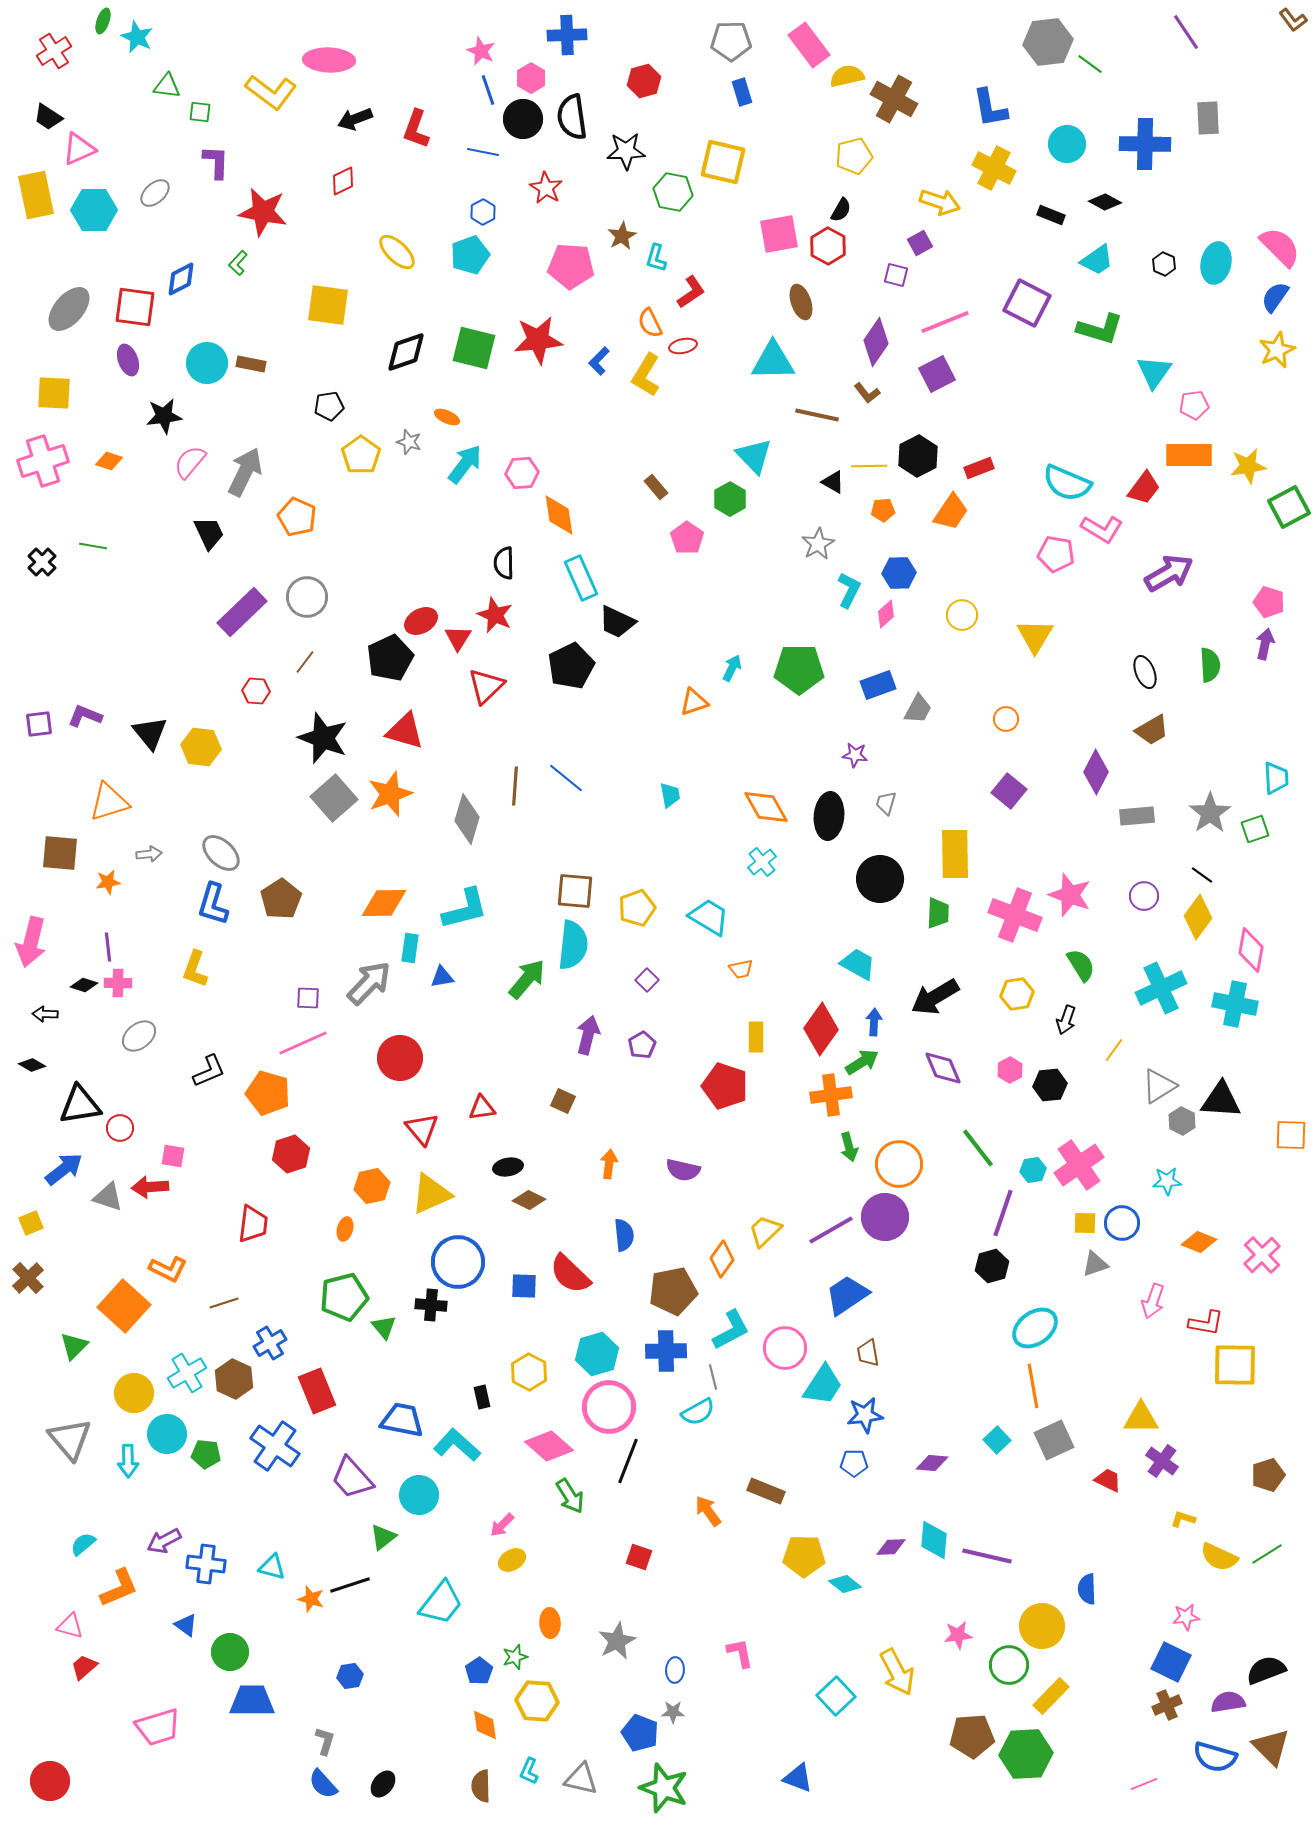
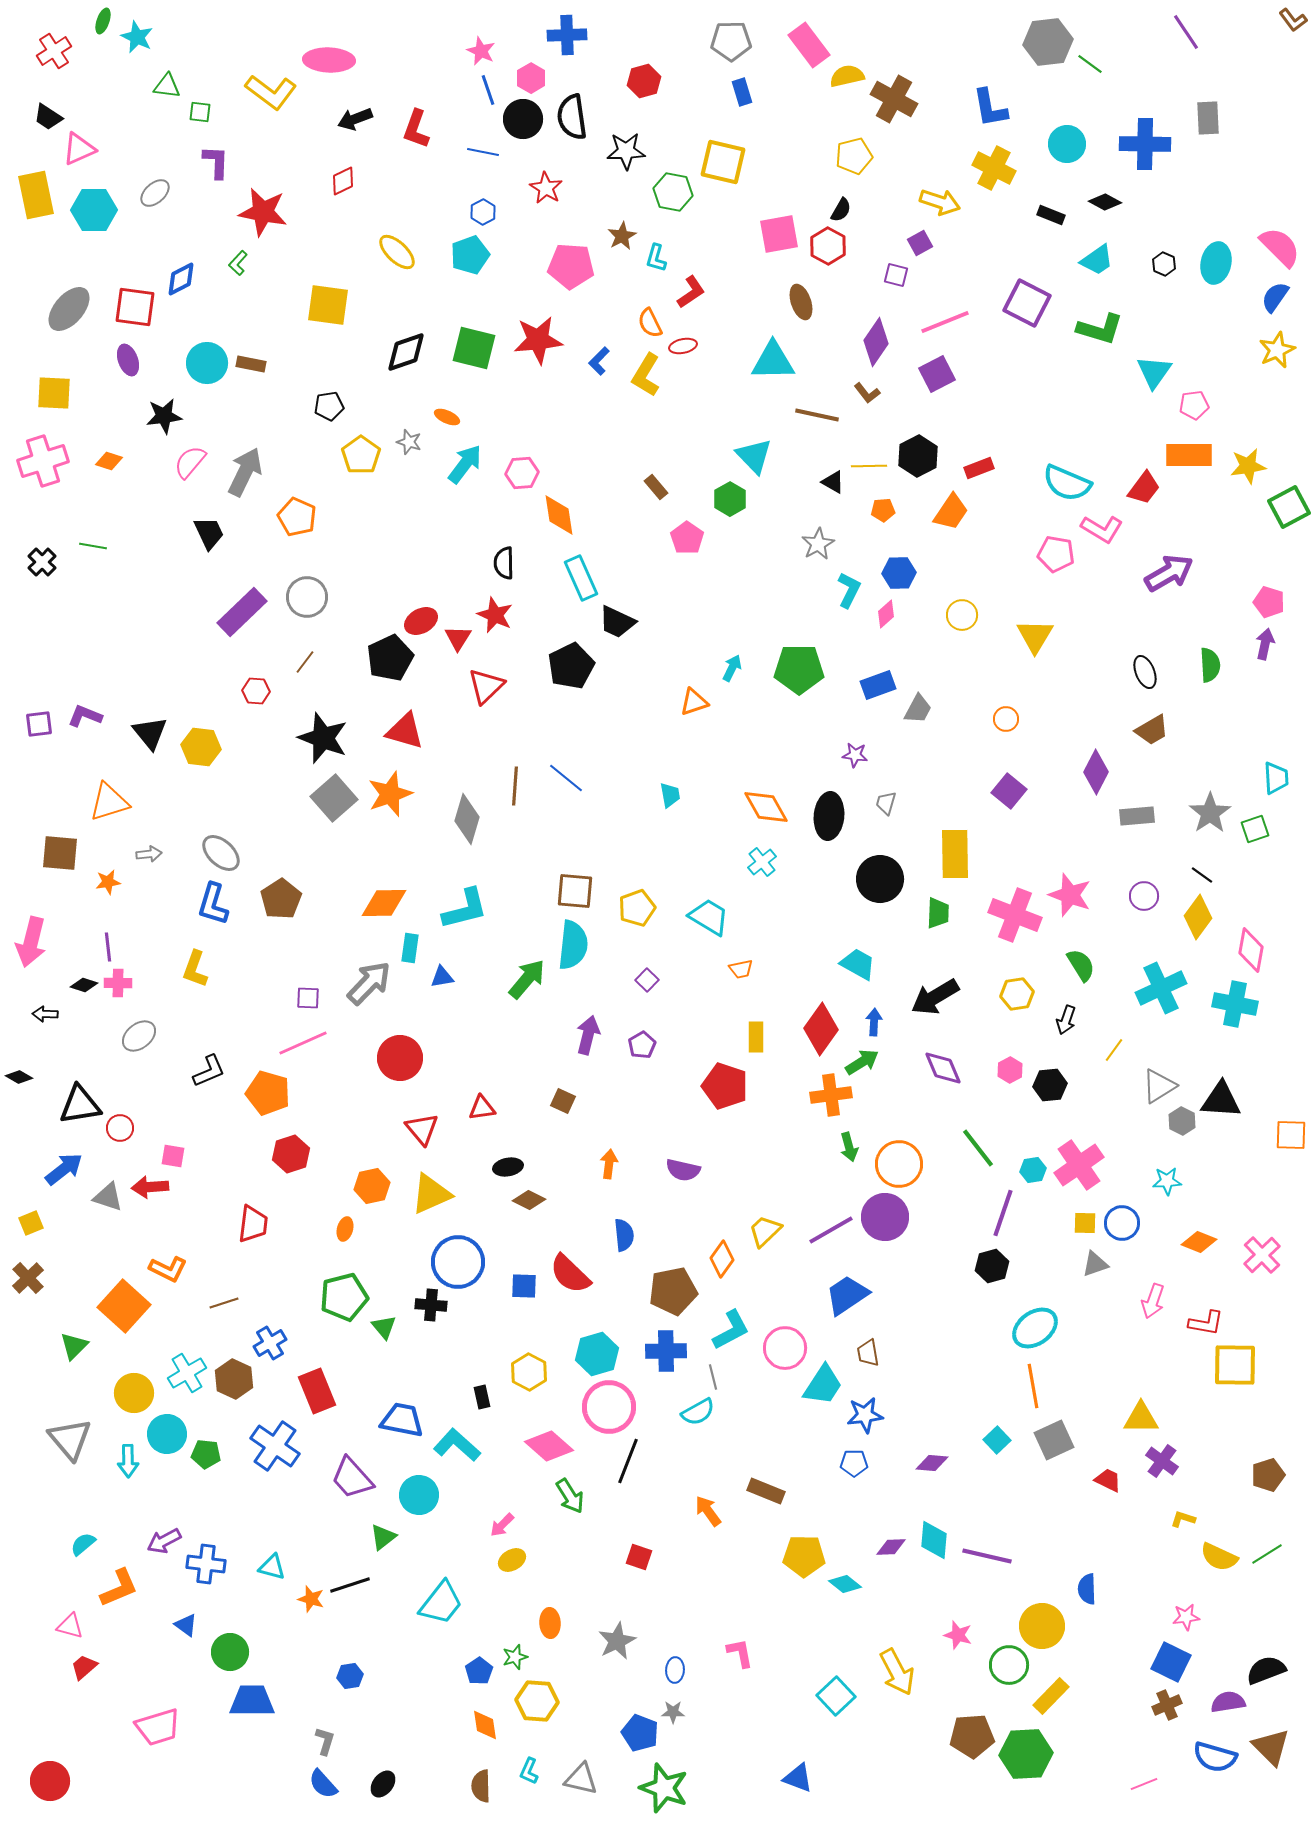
black diamond at (32, 1065): moved 13 px left, 12 px down
pink star at (958, 1635): rotated 24 degrees clockwise
